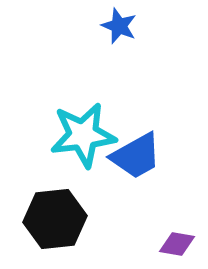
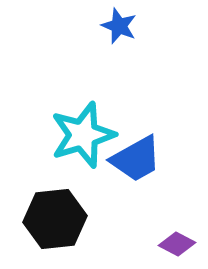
cyan star: rotated 10 degrees counterclockwise
blue trapezoid: moved 3 px down
purple diamond: rotated 18 degrees clockwise
